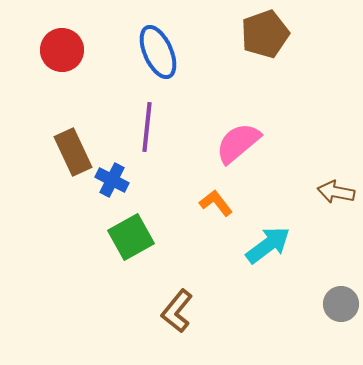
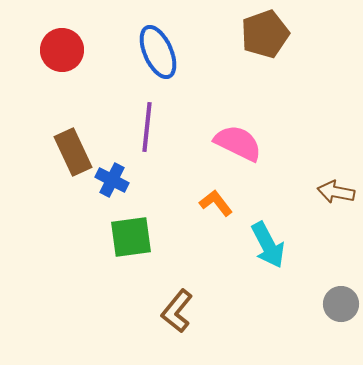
pink semicircle: rotated 66 degrees clockwise
green square: rotated 21 degrees clockwise
cyan arrow: rotated 99 degrees clockwise
